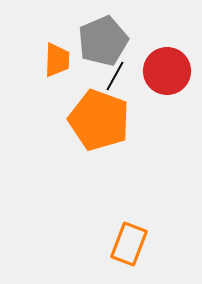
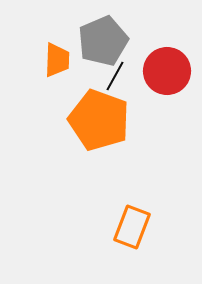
orange rectangle: moved 3 px right, 17 px up
